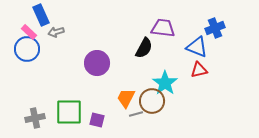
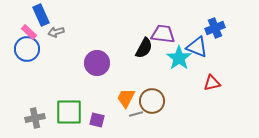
purple trapezoid: moved 6 px down
red triangle: moved 13 px right, 13 px down
cyan star: moved 14 px right, 25 px up
